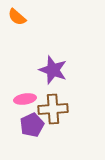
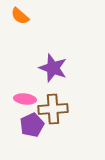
orange semicircle: moved 3 px right, 1 px up
purple star: moved 2 px up
pink ellipse: rotated 15 degrees clockwise
